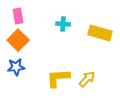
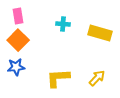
yellow arrow: moved 10 px right, 1 px up
